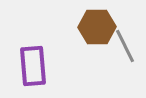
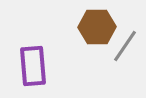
gray line: rotated 60 degrees clockwise
